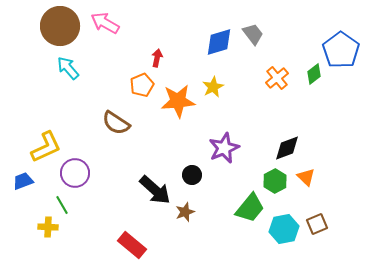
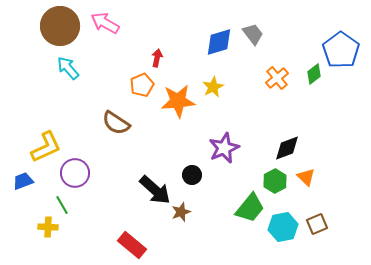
brown star: moved 4 px left
cyan hexagon: moved 1 px left, 2 px up
